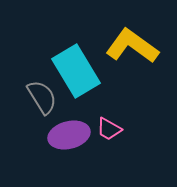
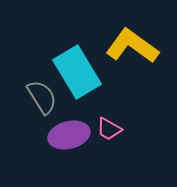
cyan rectangle: moved 1 px right, 1 px down
